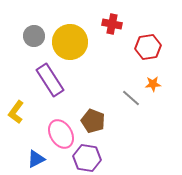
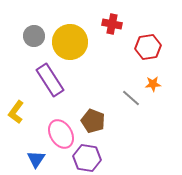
blue triangle: rotated 30 degrees counterclockwise
